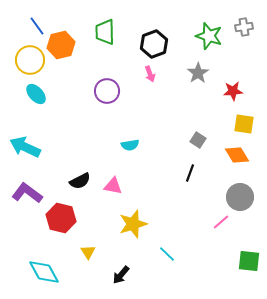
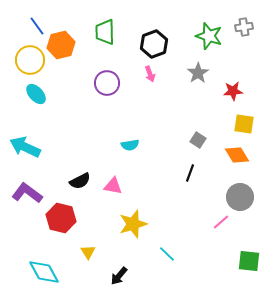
purple circle: moved 8 px up
black arrow: moved 2 px left, 1 px down
